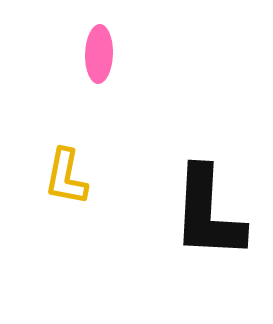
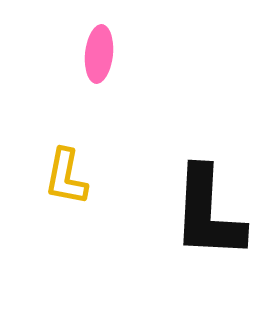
pink ellipse: rotated 4 degrees clockwise
